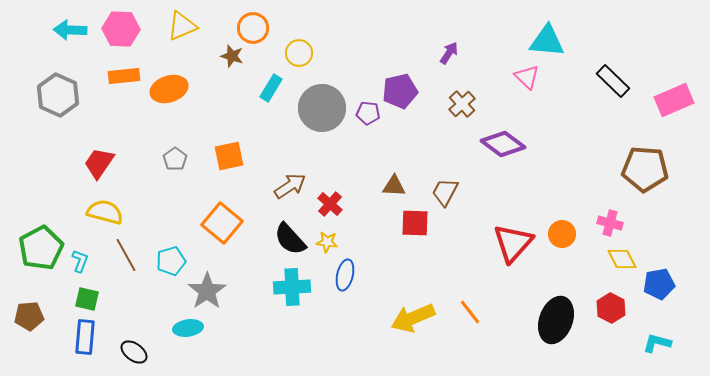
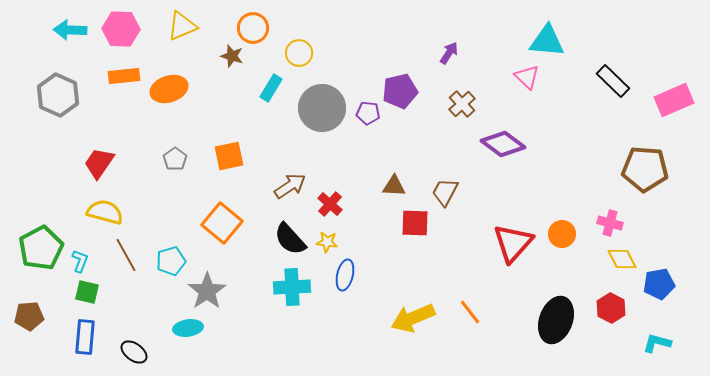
green square at (87, 299): moved 7 px up
